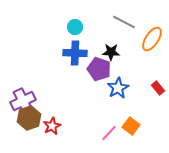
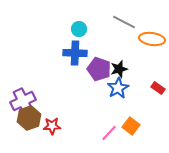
cyan circle: moved 4 px right, 2 px down
orange ellipse: rotated 65 degrees clockwise
black star: moved 8 px right, 17 px down; rotated 18 degrees counterclockwise
red rectangle: rotated 16 degrees counterclockwise
red star: rotated 24 degrees clockwise
